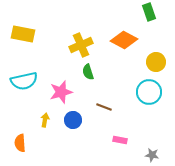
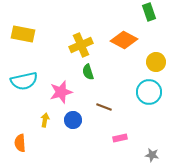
pink rectangle: moved 2 px up; rotated 24 degrees counterclockwise
